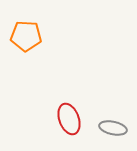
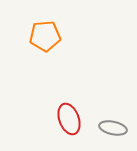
orange pentagon: moved 19 px right; rotated 8 degrees counterclockwise
